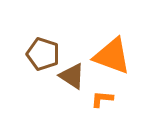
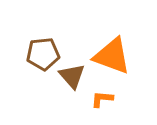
brown pentagon: rotated 24 degrees counterclockwise
brown triangle: rotated 16 degrees clockwise
